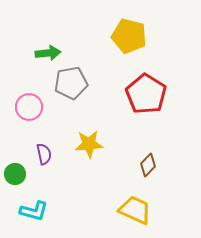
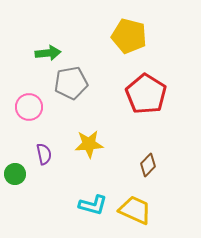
cyan L-shape: moved 59 px right, 6 px up
